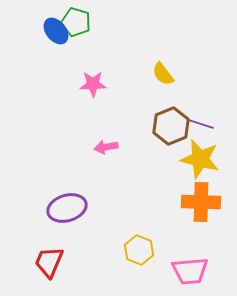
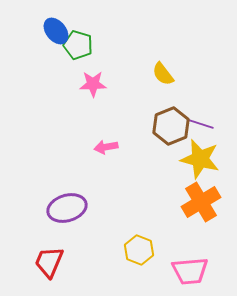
green pentagon: moved 2 px right, 23 px down
orange cross: rotated 33 degrees counterclockwise
